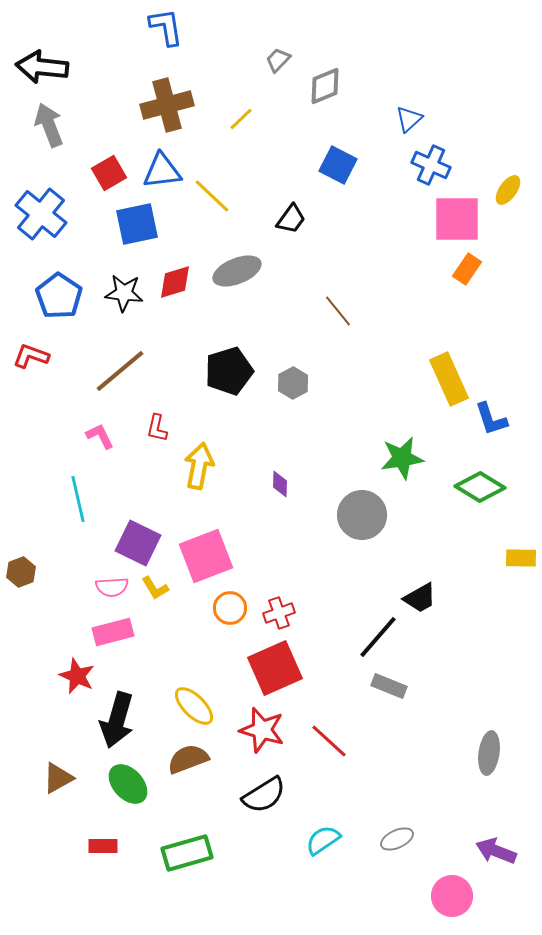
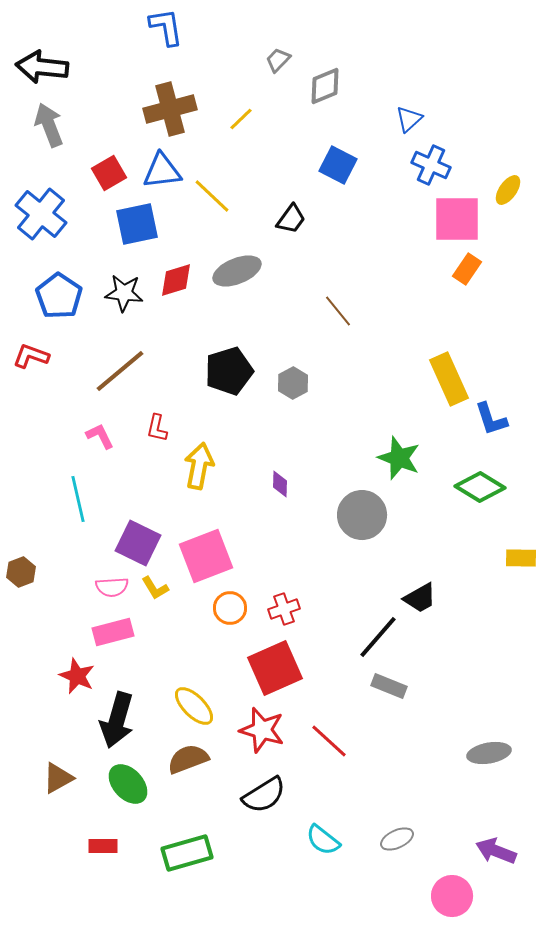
brown cross at (167, 105): moved 3 px right, 4 px down
red diamond at (175, 282): moved 1 px right, 2 px up
green star at (402, 458): moved 3 px left; rotated 30 degrees clockwise
red cross at (279, 613): moved 5 px right, 4 px up
gray ellipse at (489, 753): rotated 72 degrees clockwise
cyan semicircle at (323, 840): rotated 108 degrees counterclockwise
